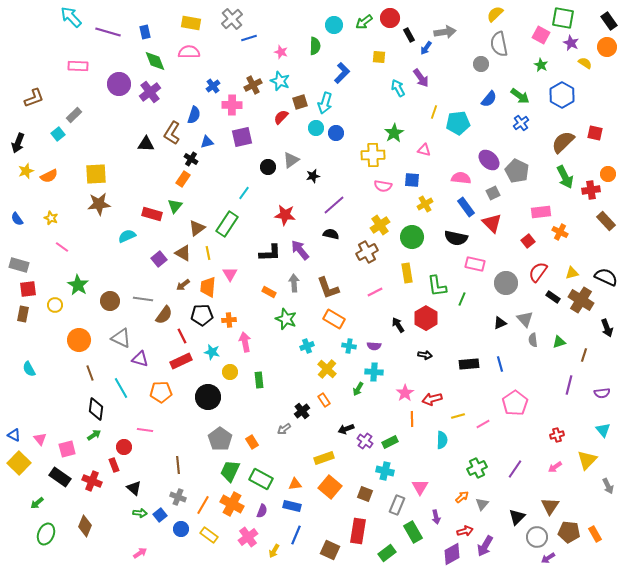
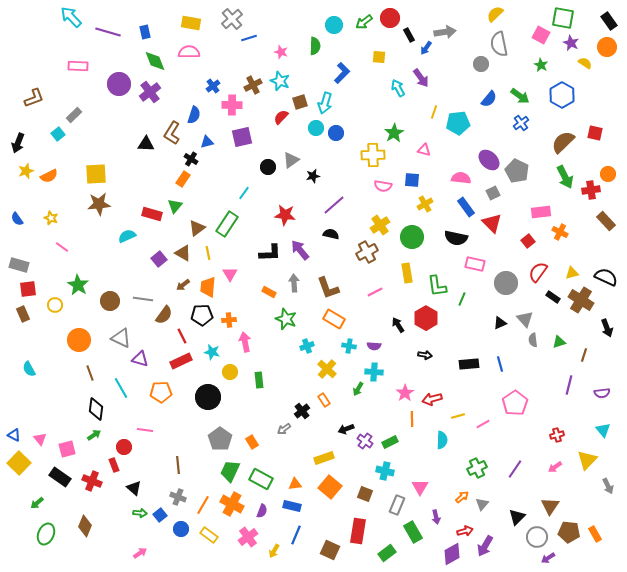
brown rectangle at (23, 314): rotated 35 degrees counterclockwise
